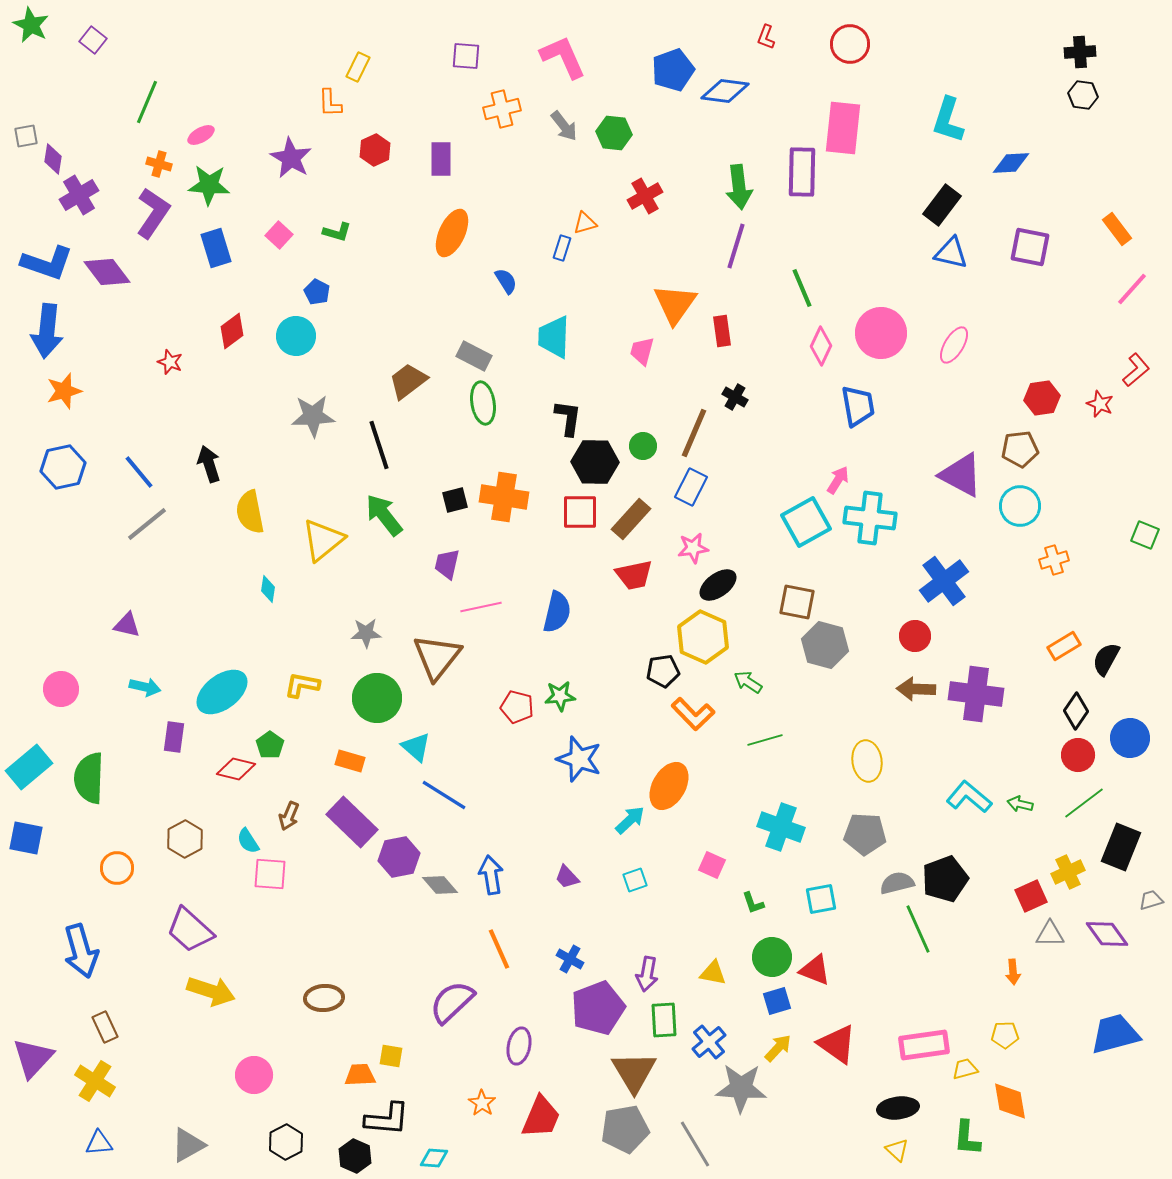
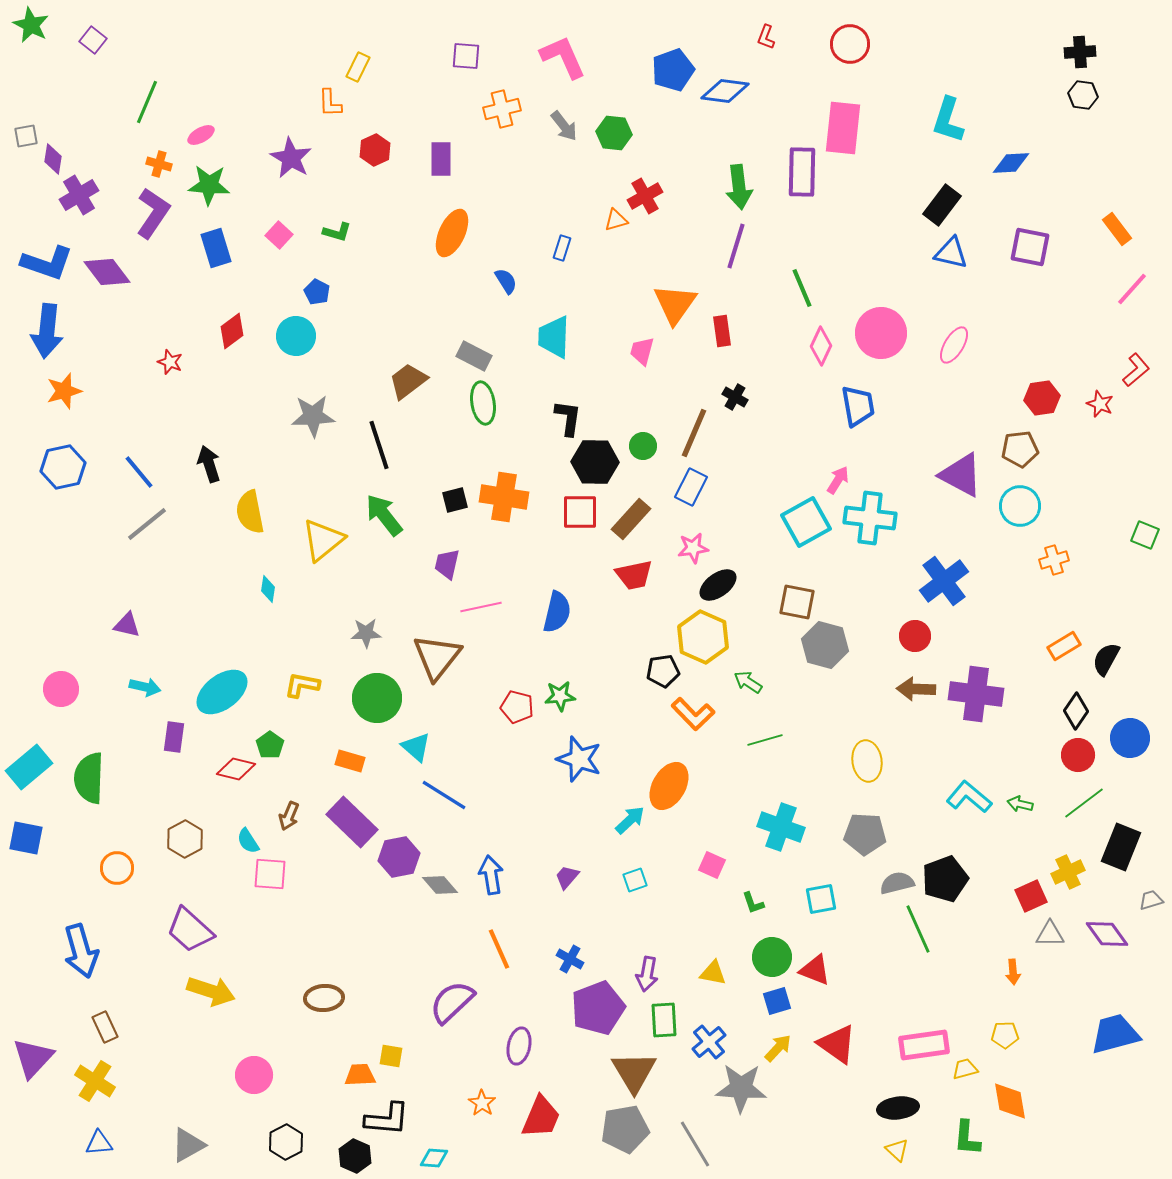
orange triangle at (585, 223): moved 31 px right, 3 px up
purple trapezoid at (567, 877): rotated 84 degrees clockwise
